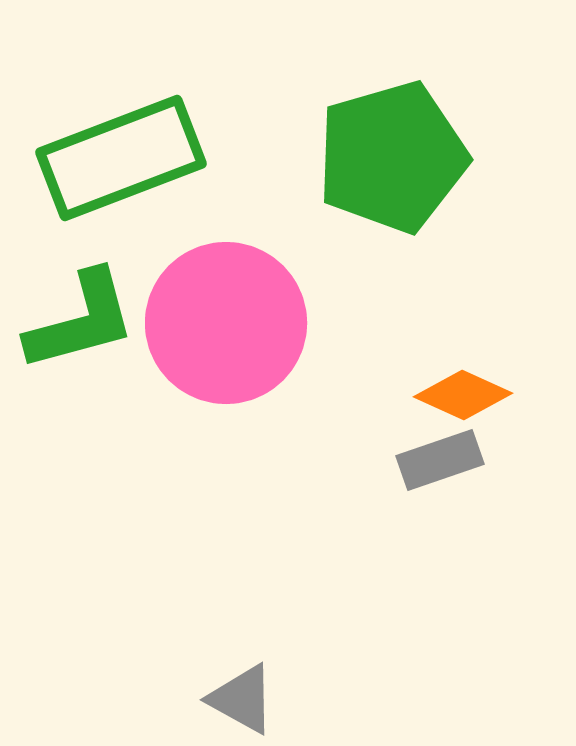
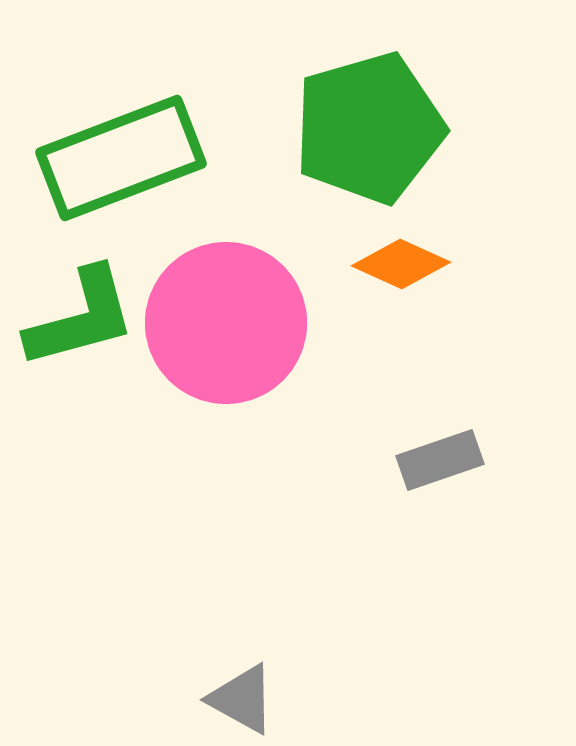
green pentagon: moved 23 px left, 29 px up
green L-shape: moved 3 px up
orange diamond: moved 62 px left, 131 px up
